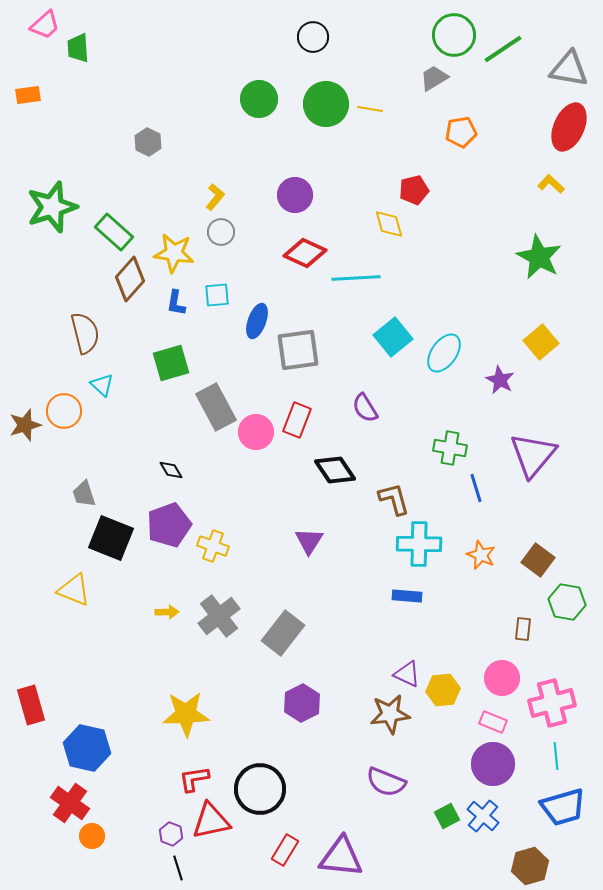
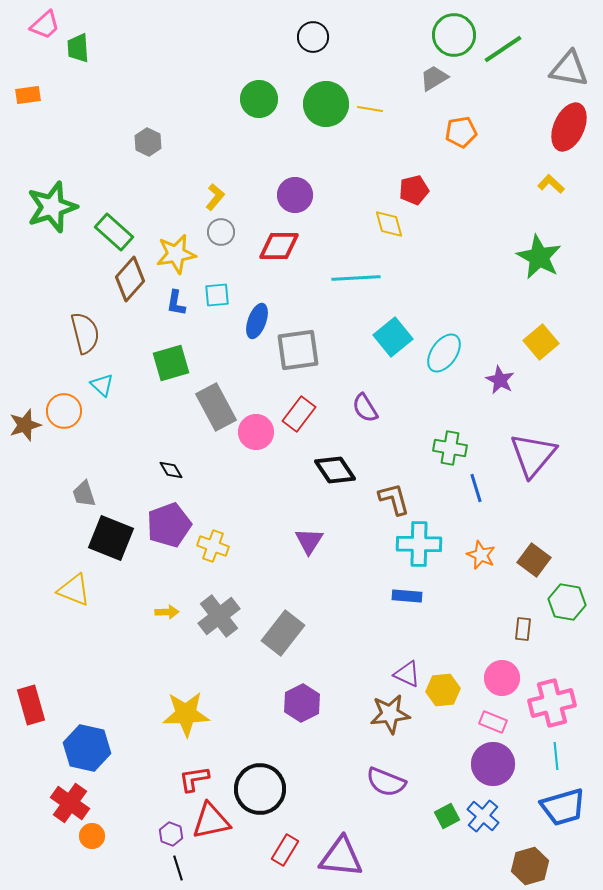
yellow star at (174, 253): moved 2 px right, 1 px down; rotated 18 degrees counterclockwise
red diamond at (305, 253): moved 26 px left, 7 px up; rotated 24 degrees counterclockwise
red rectangle at (297, 420): moved 2 px right, 6 px up; rotated 16 degrees clockwise
brown square at (538, 560): moved 4 px left
